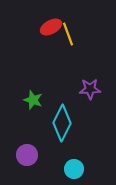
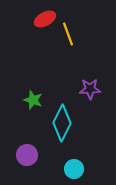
red ellipse: moved 6 px left, 8 px up
